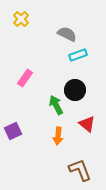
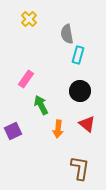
yellow cross: moved 8 px right
gray semicircle: rotated 126 degrees counterclockwise
cyan rectangle: rotated 54 degrees counterclockwise
pink rectangle: moved 1 px right, 1 px down
black circle: moved 5 px right, 1 px down
green arrow: moved 15 px left
orange arrow: moved 7 px up
brown L-shape: moved 2 px up; rotated 30 degrees clockwise
